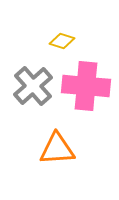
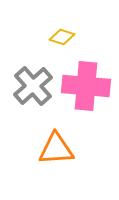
yellow diamond: moved 4 px up
orange triangle: moved 1 px left
